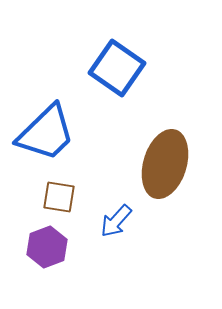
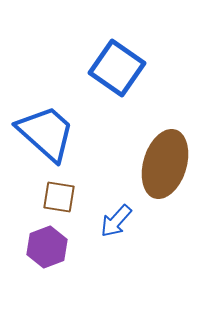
blue trapezoid: rotated 94 degrees counterclockwise
